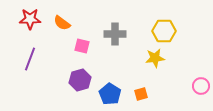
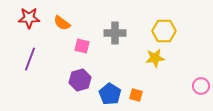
red star: moved 1 px left, 1 px up
gray cross: moved 1 px up
orange square: moved 5 px left, 1 px down; rotated 32 degrees clockwise
